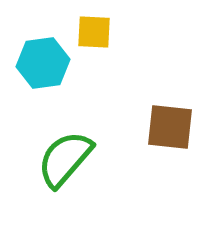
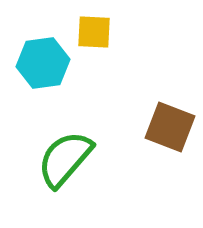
brown square: rotated 15 degrees clockwise
